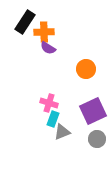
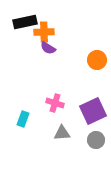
black rectangle: rotated 45 degrees clockwise
orange circle: moved 11 px right, 9 px up
pink cross: moved 6 px right
cyan rectangle: moved 30 px left
gray triangle: moved 1 px down; rotated 18 degrees clockwise
gray circle: moved 1 px left, 1 px down
